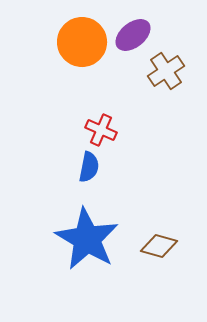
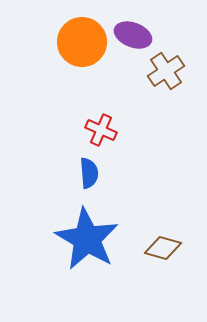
purple ellipse: rotated 60 degrees clockwise
blue semicircle: moved 6 px down; rotated 16 degrees counterclockwise
brown diamond: moved 4 px right, 2 px down
